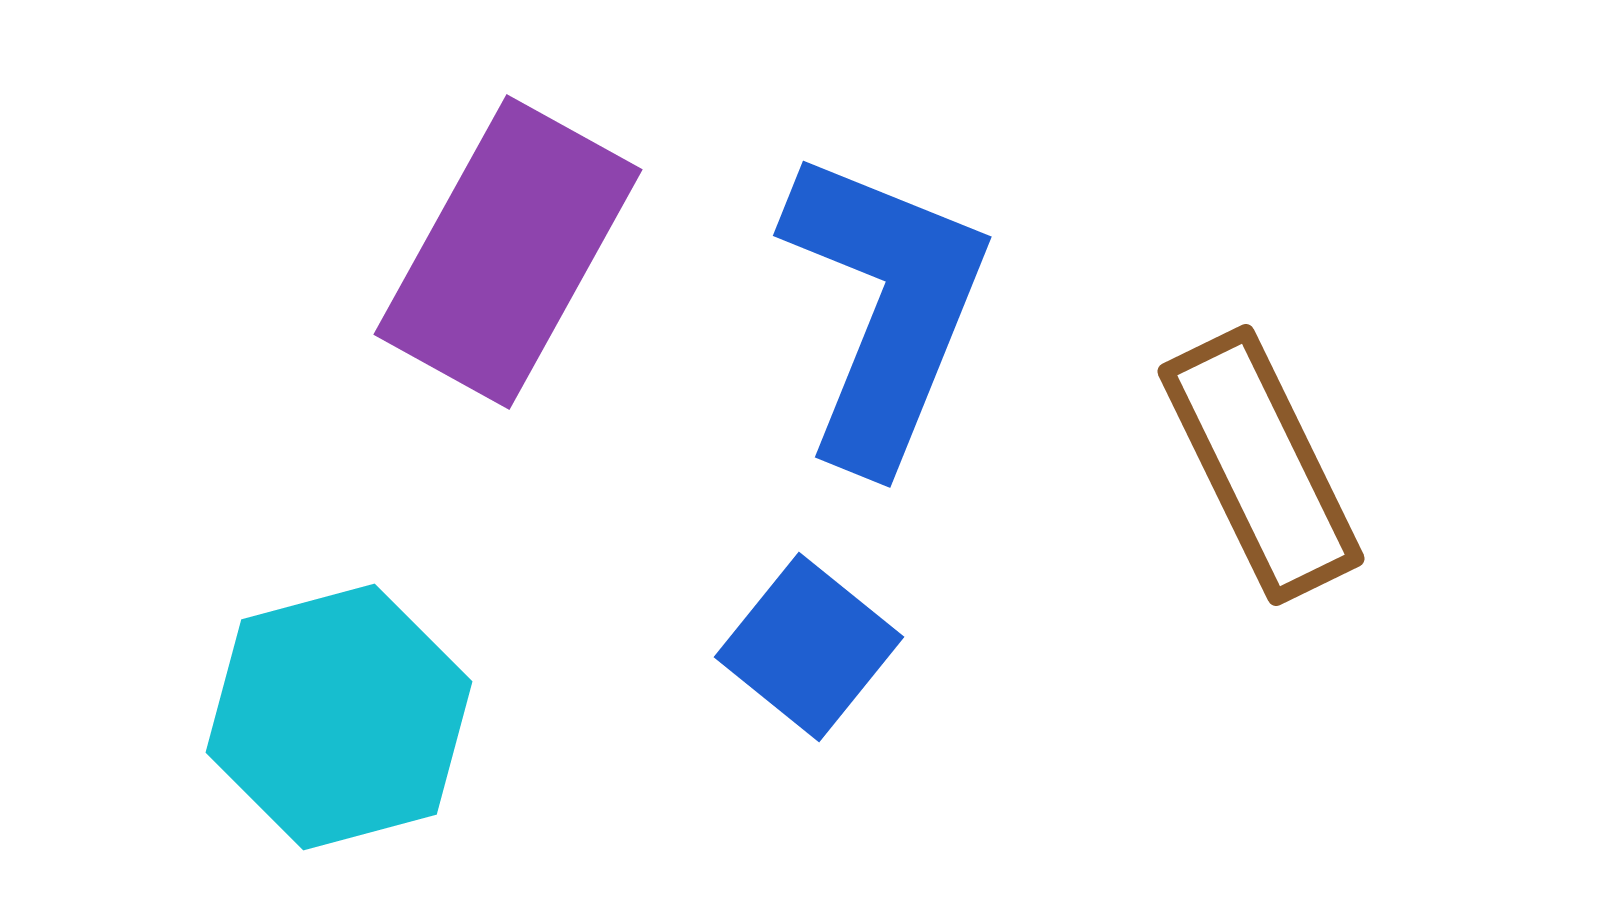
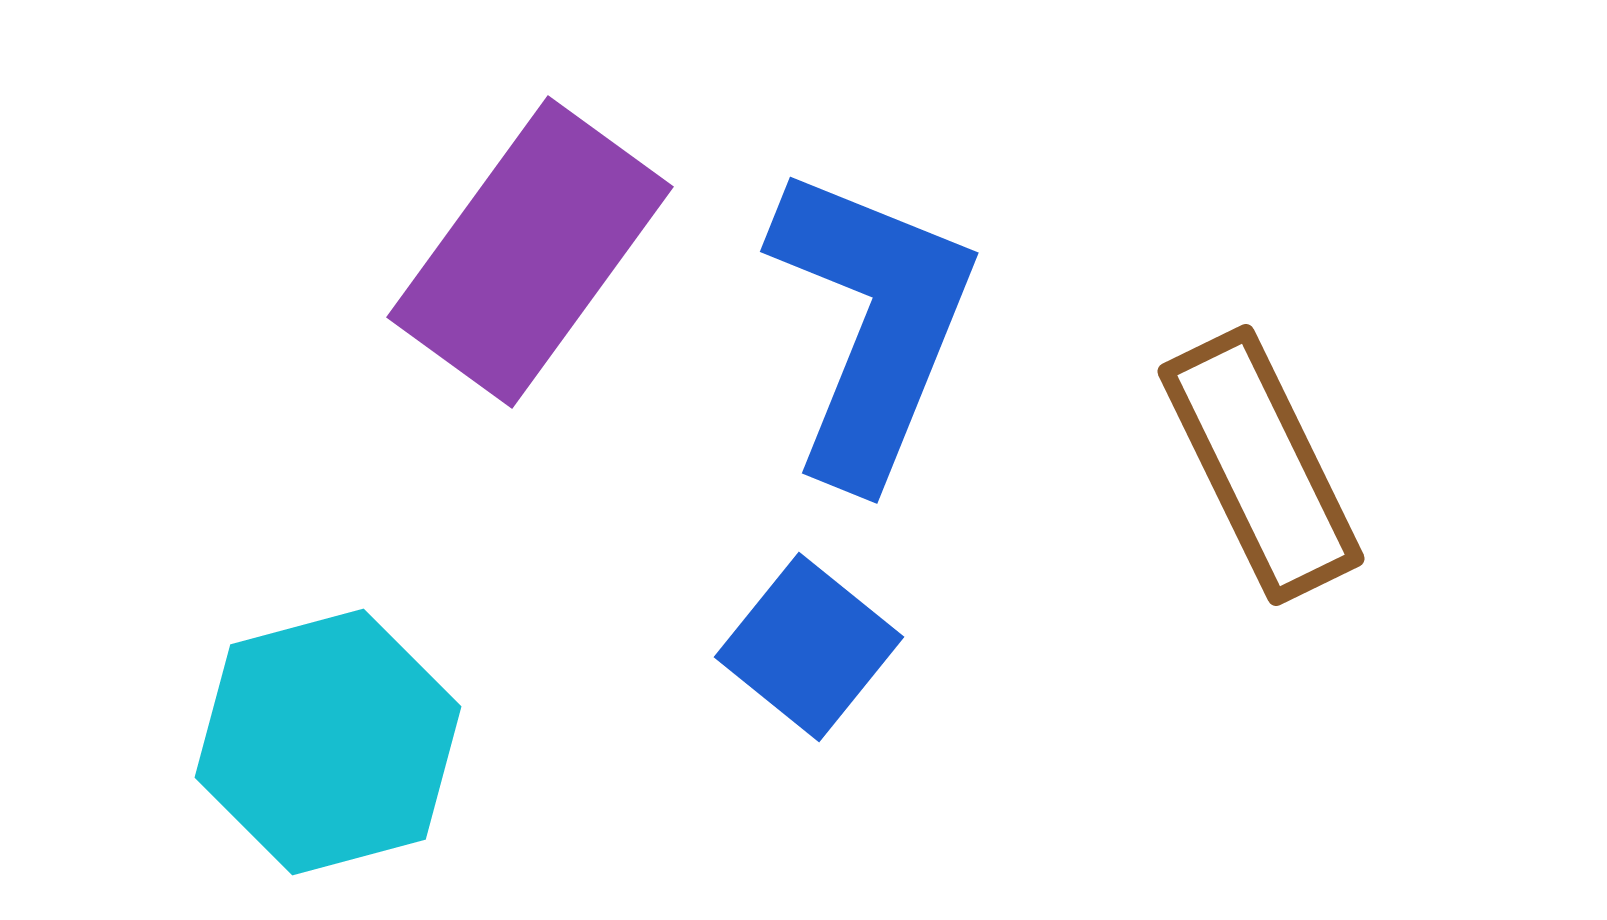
purple rectangle: moved 22 px right; rotated 7 degrees clockwise
blue L-shape: moved 13 px left, 16 px down
cyan hexagon: moved 11 px left, 25 px down
